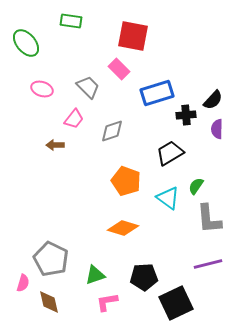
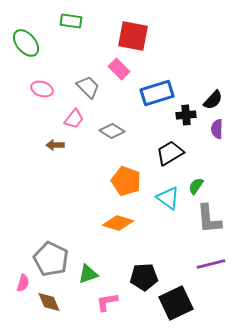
gray diamond: rotated 50 degrees clockwise
orange diamond: moved 5 px left, 5 px up
purple line: moved 3 px right
green triangle: moved 7 px left, 1 px up
brown diamond: rotated 10 degrees counterclockwise
